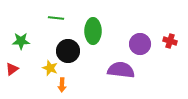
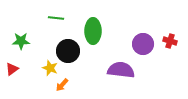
purple circle: moved 3 px right
orange arrow: rotated 40 degrees clockwise
